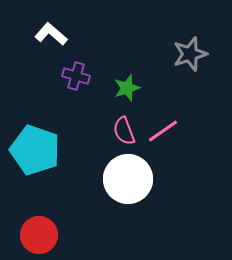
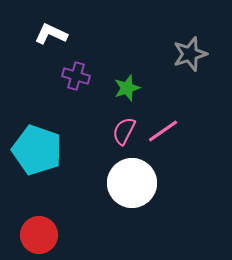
white L-shape: rotated 16 degrees counterclockwise
pink semicircle: rotated 48 degrees clockwise
cyan pentagon: moved 2 px right
white circle: moved 4 px right, 4 px down
